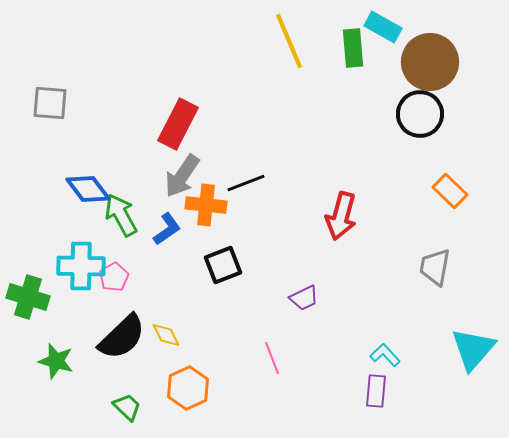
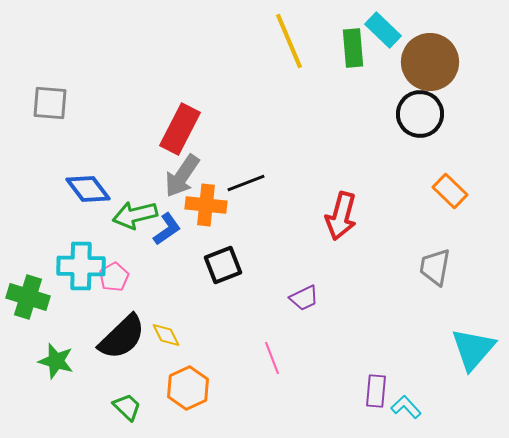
cyan rectangle: moved 3 px down; rotated 15 degrees clockwise
red rectangle: moved 2 px right, 5 px down
green arrow: moved 14 px right; rotated 75 degrees counterclockwise
cyan L-shape: moved 21 px right, 52 px down
